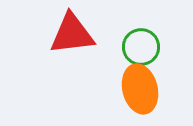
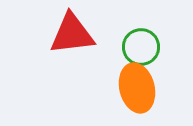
orange ellipse: moved 3 px left, 1 px up
